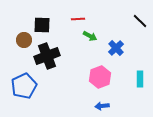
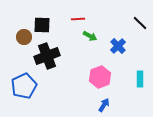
black line: moved 2 px down
brown circle: moved 3 px up
blue cross: moved 2 px right, 2 px up
blue arrow: moved 2 px right, 1 px up; rotated 128 degrees clockwise
